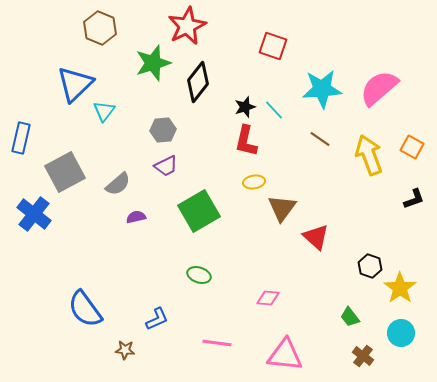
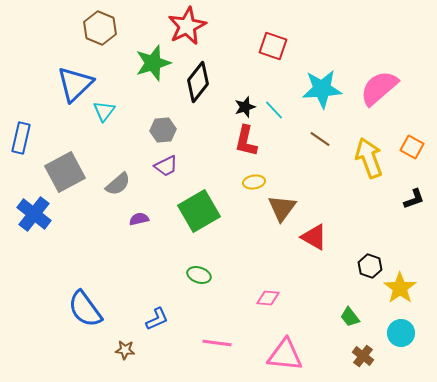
yellow arrow: moved 3 px down
purple semicircle: moved 3 px right, 2 px down
red triangle: moved 2 px left; rotated 12 degrees counterclockwise
